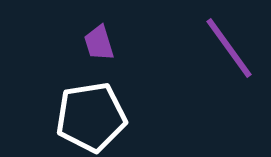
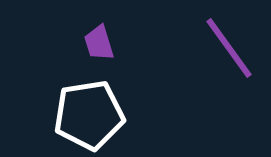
white pentagon: moved 2 px left, 2 px up
